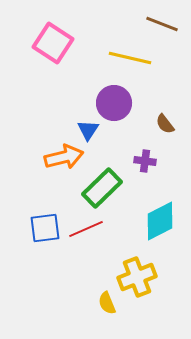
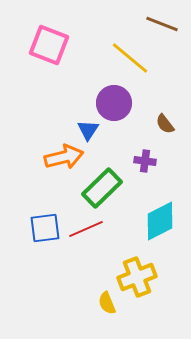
pink square: moved 4 px left, 2 px down; rotated 12 degrees counterclockwise
yellow line: rotated 27 degrees clockwise
